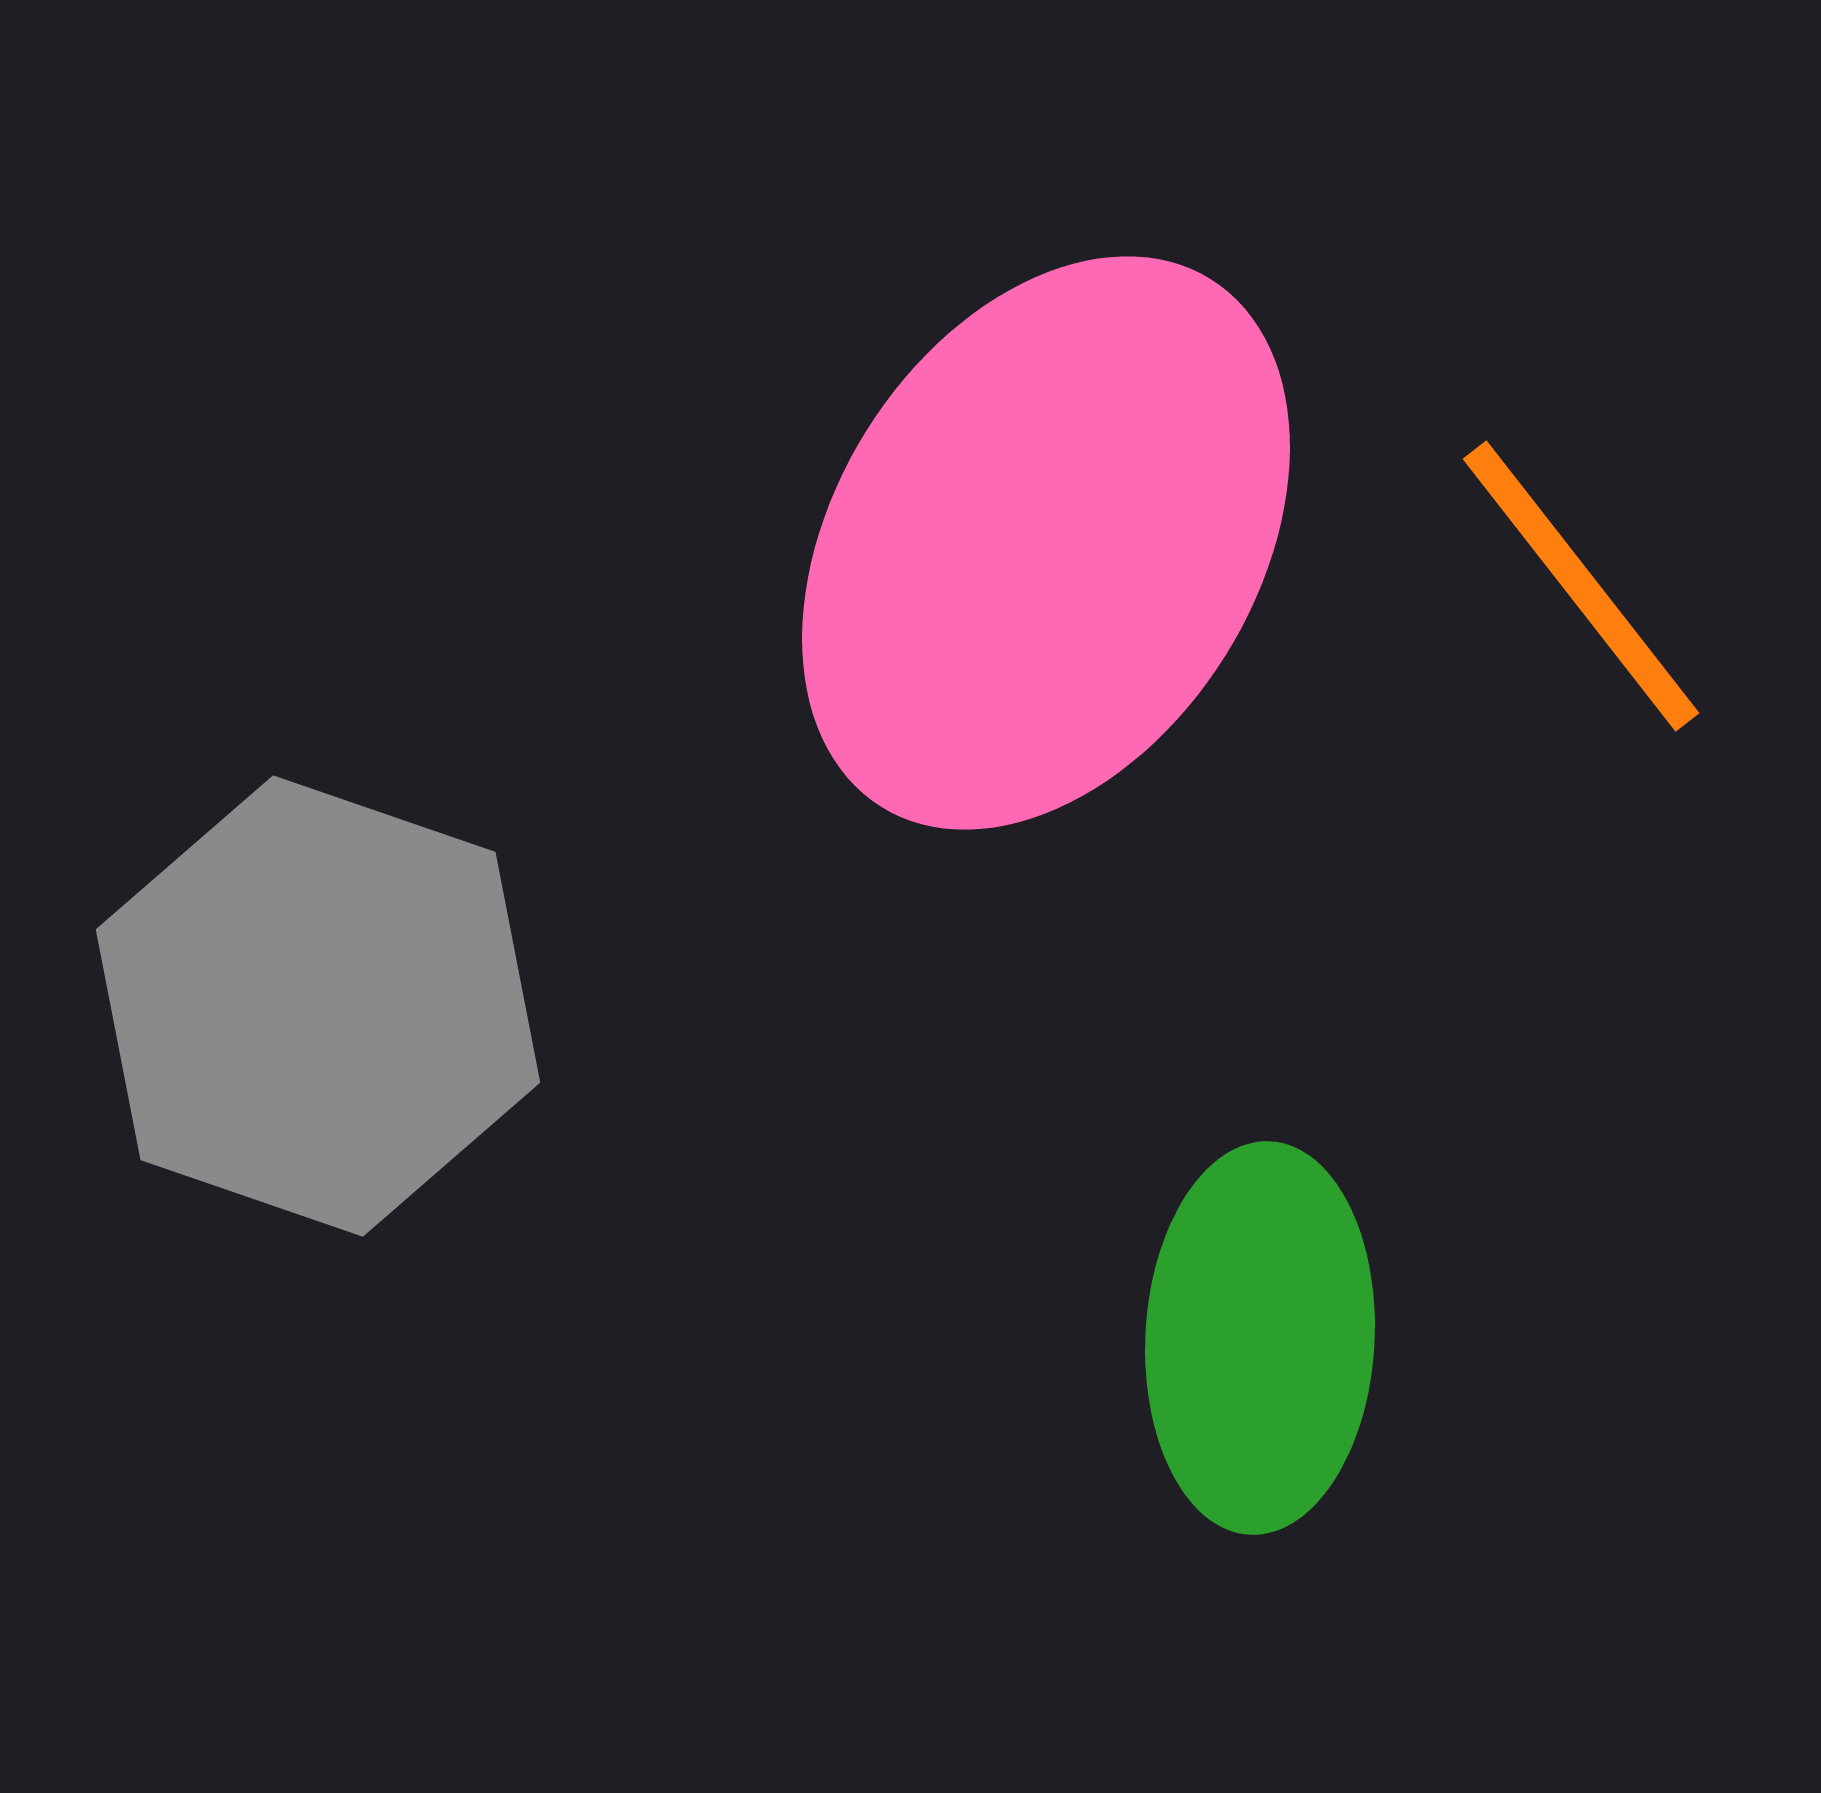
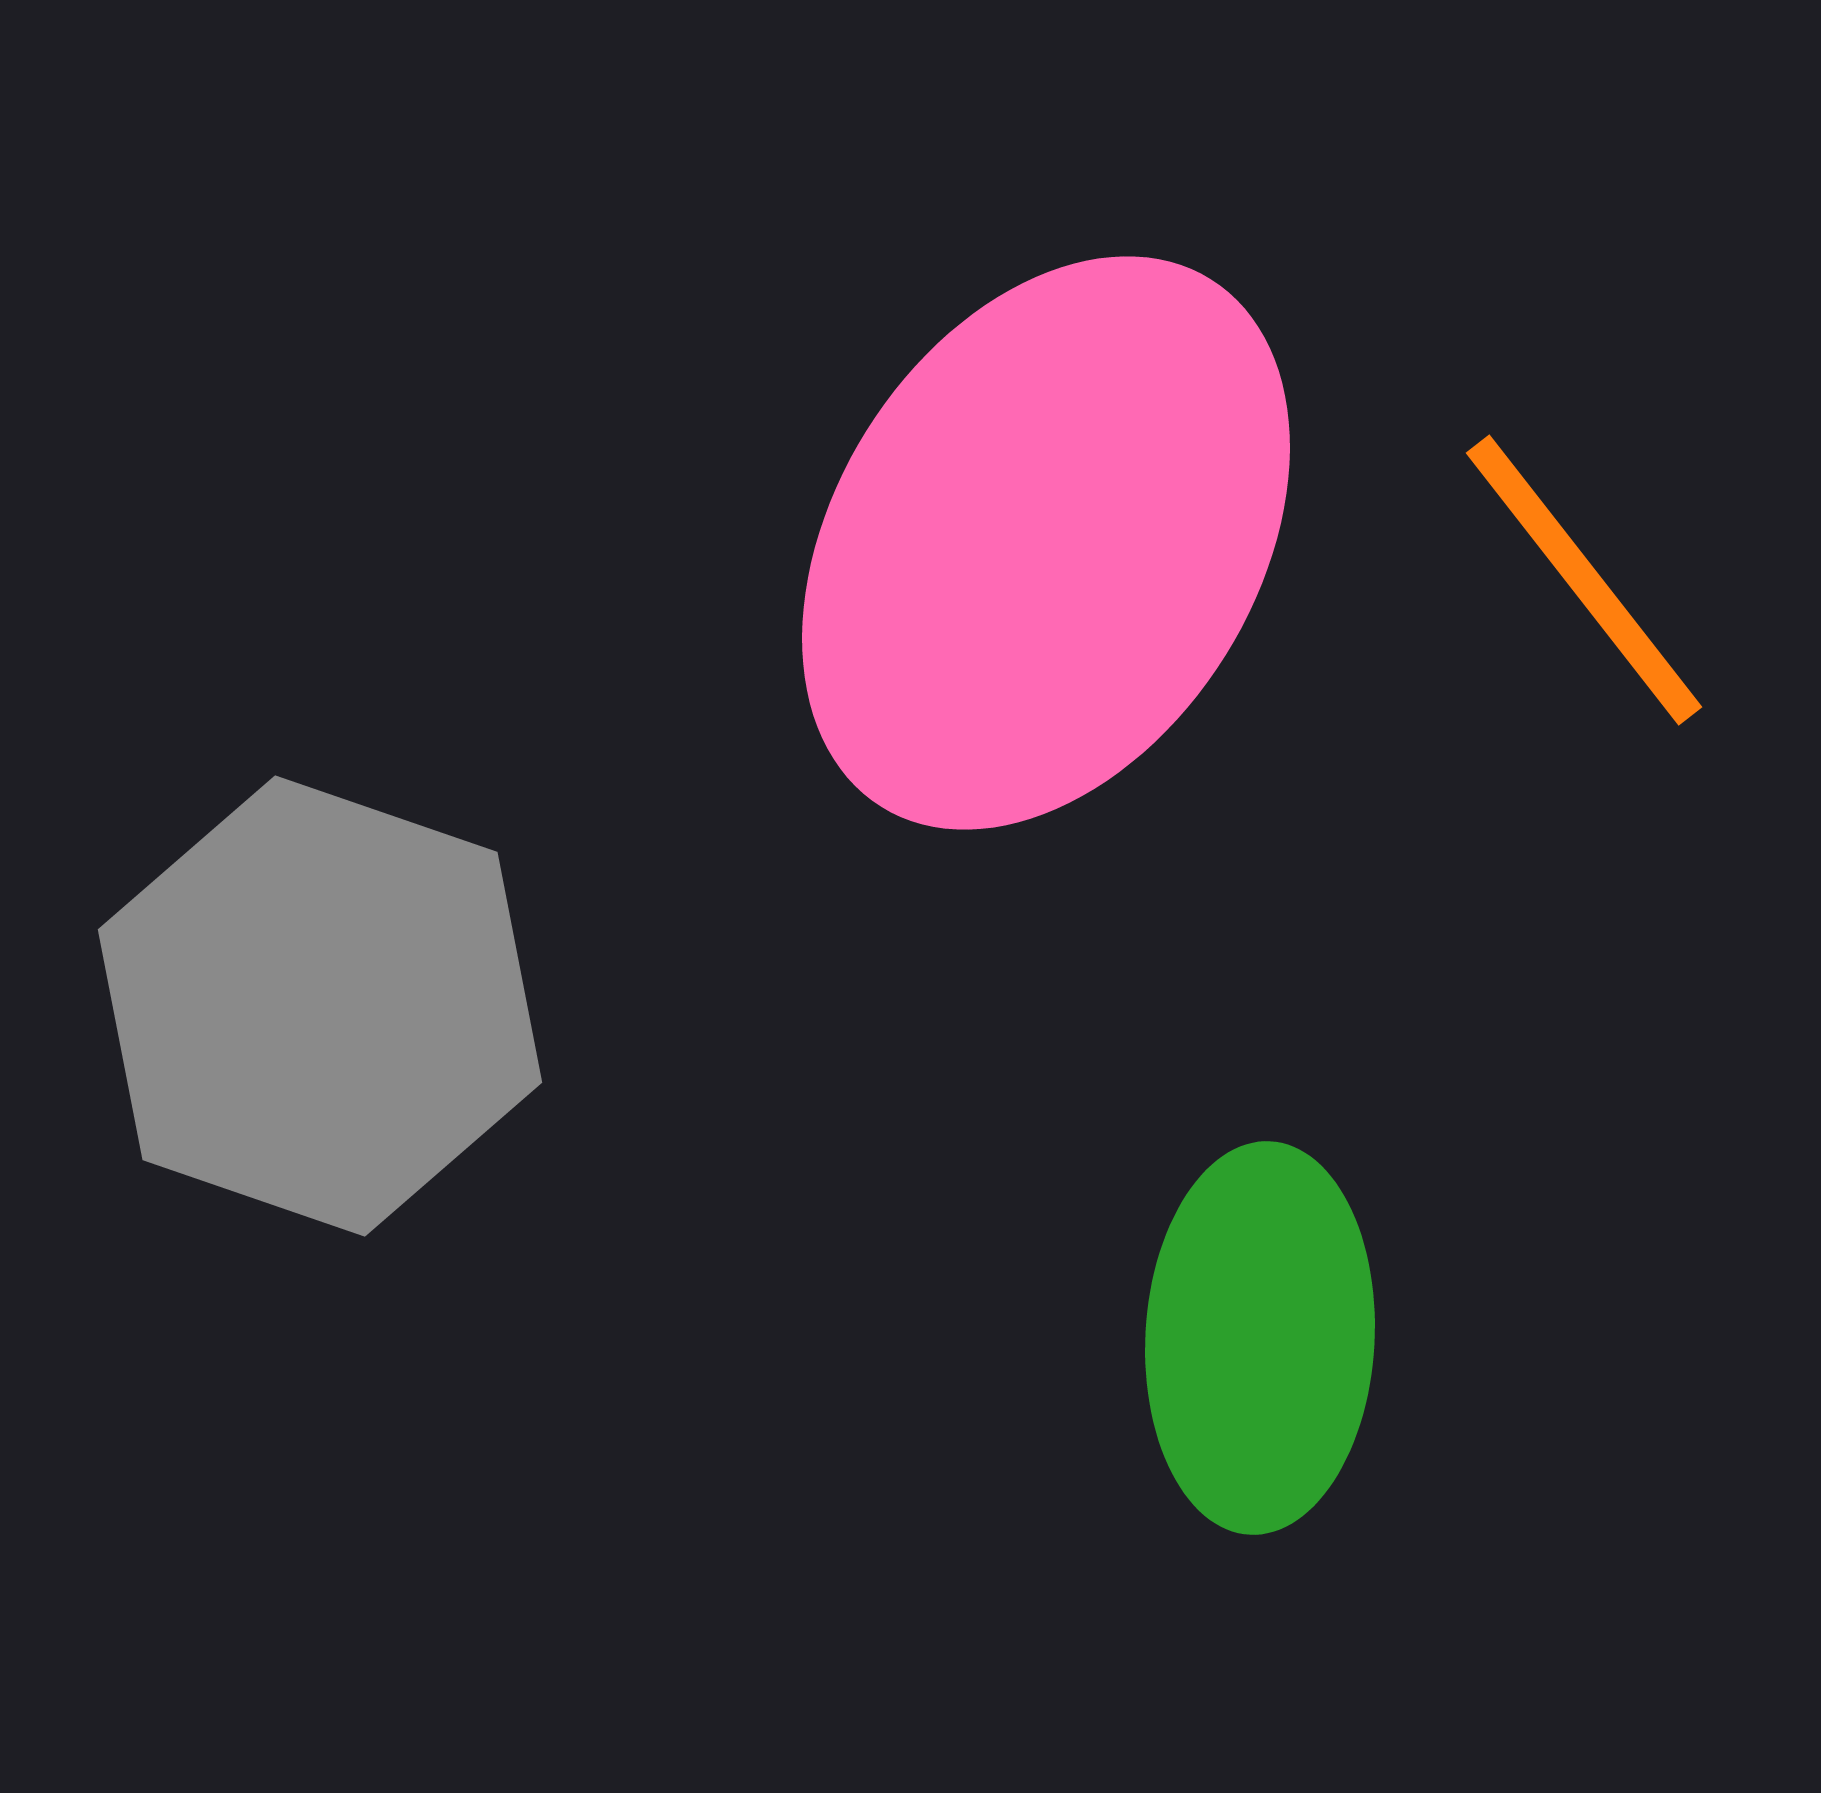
orange line: moved 3 px right, 6 px up
gray hexagon: moved 2 px right
